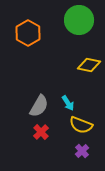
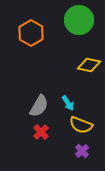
orange hexagon: moved 3 px right
